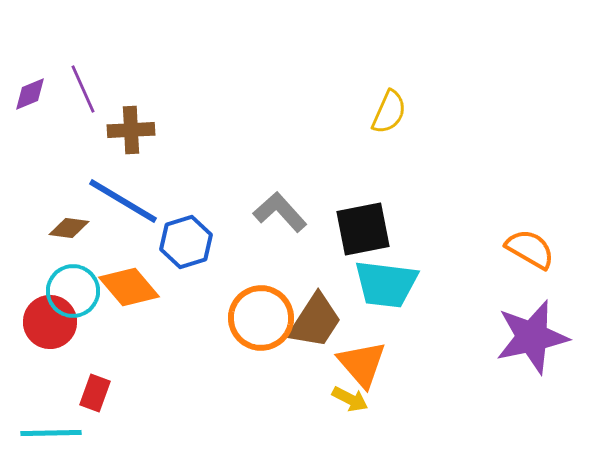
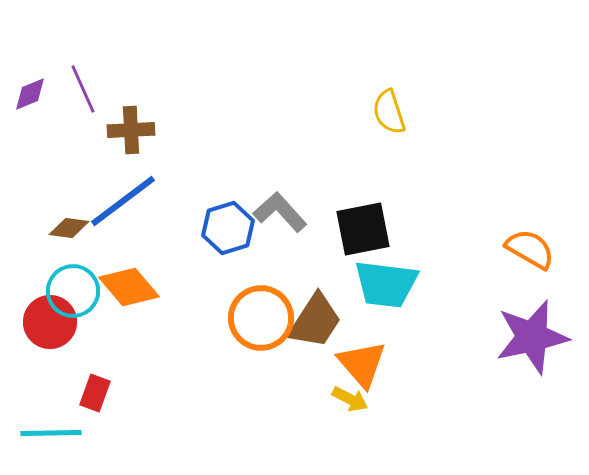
yellow semicircle: rotated 138 degrees clockwise
blue line: rotated 68 degrees counterclockwise
blue hexagon: moved 42 px right, 14 px up
